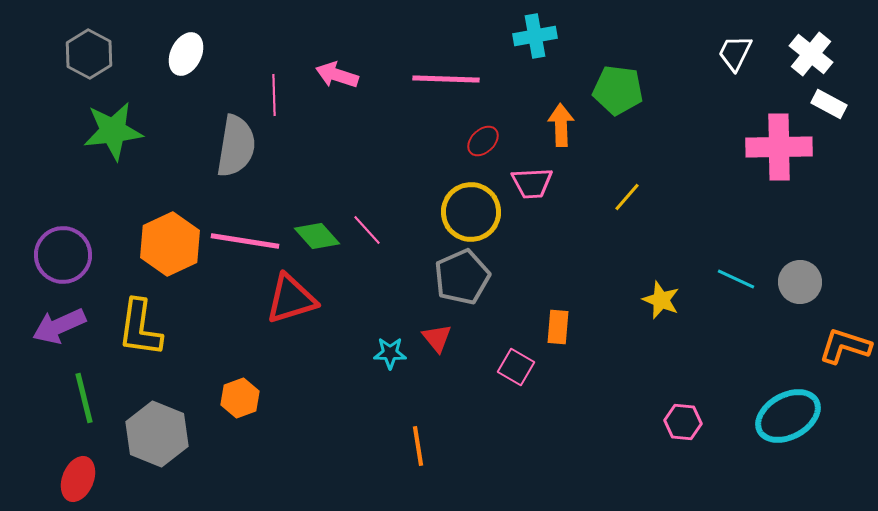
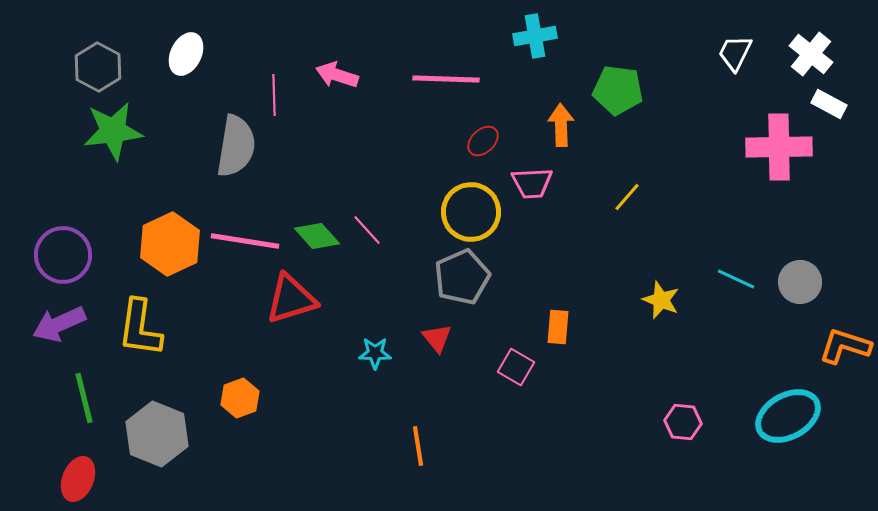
gray hexagon at (89, 54): moved 9 px right, 13 px down
purple arrow at (59, 326): moved 2 px up
cyan star at (390, 353): moved 15 px left
